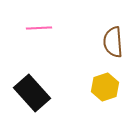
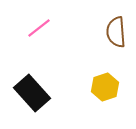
pink line: rotated 35 degrees counterclockwise
brown semicircle: moved 3 px right, 10 px up
